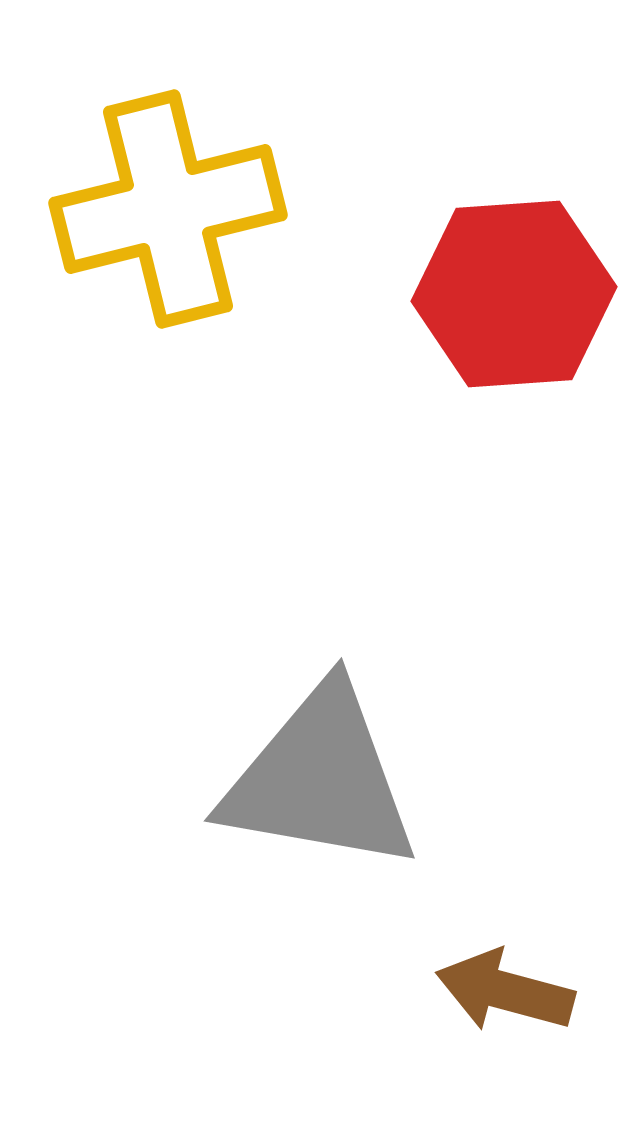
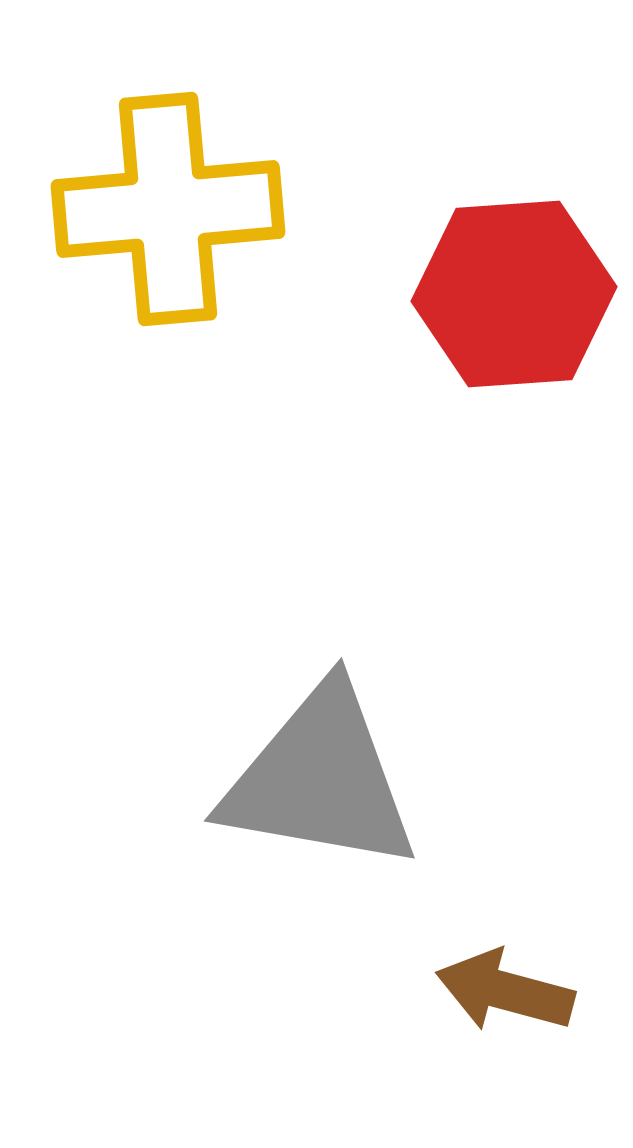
yellow cross: rotated 9 degrees clockwise
